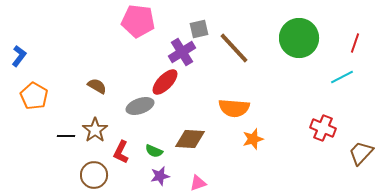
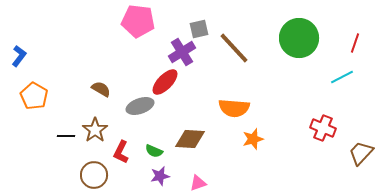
brown semicircle: moved 4 px right, 3 px down
